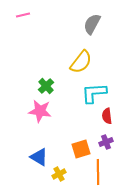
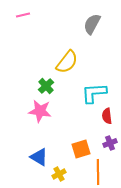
yellow semicircle: moved 14 px left
purple cross: moved 4 px right, 1 px down
